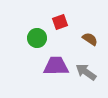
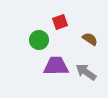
green circle: moved 2 px right, 2 px down
